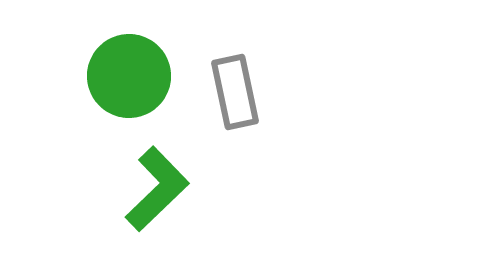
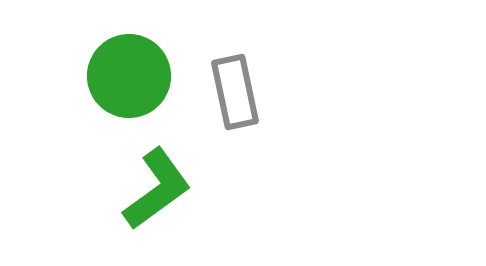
green L-shape: rotated 8 degrees clockwise
